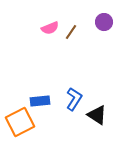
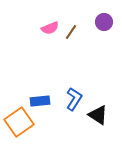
black triangle: moved 1 px right
orange square: moved 1 px left; rotated 8 degrees counterclockwise
